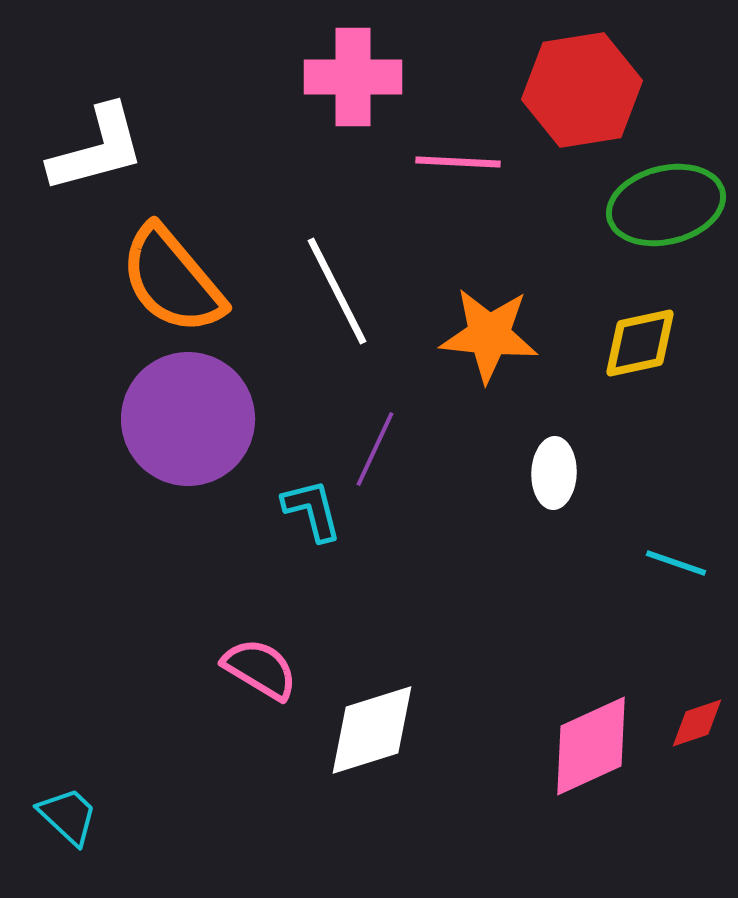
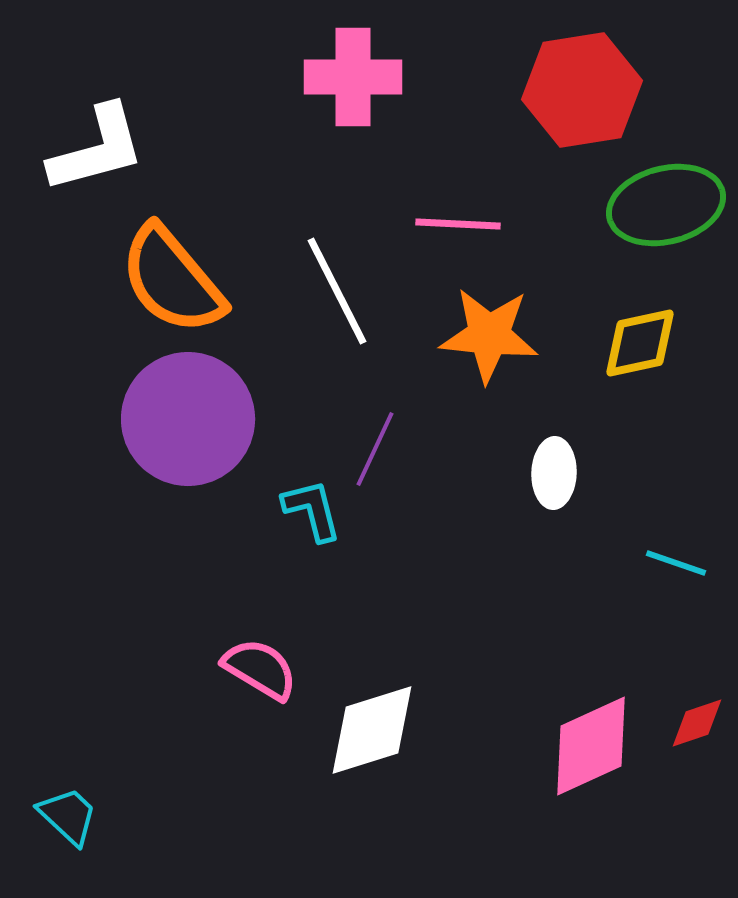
pink line: moved 62 px down
